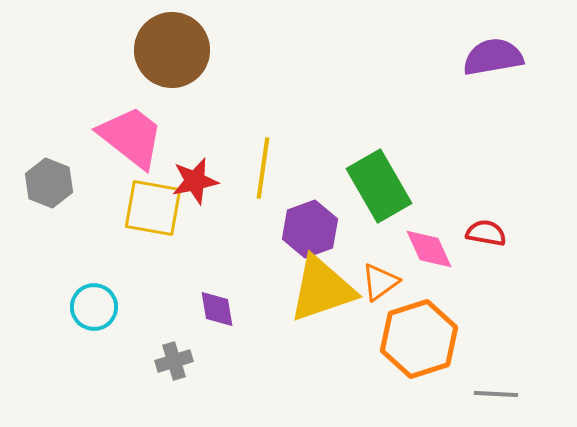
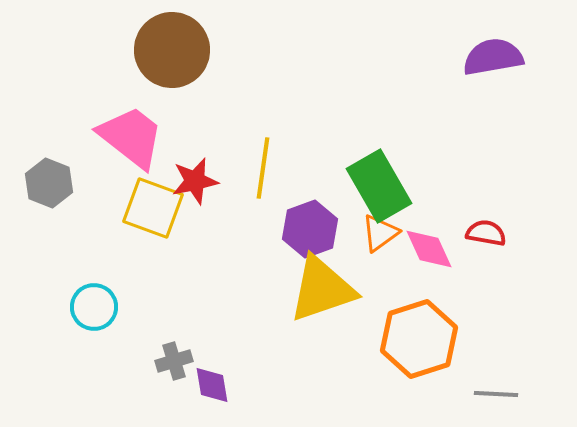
yellow square: rotated 10 degrees clockwise
orange triangle: moved 49 px up
purple diamond: moved 5 px left, 76 px down
